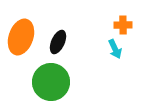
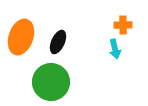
cyan arrow: rotated 12 degrees clockwise
